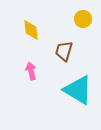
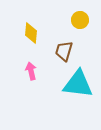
yellow circle: moved 3 px left, 1 px down
yellow diamond: moved 3 px down; rotated 10 degrees clockwise
cyan triangle: moved 6 px up; rotated 24 degrees counterclockwise
